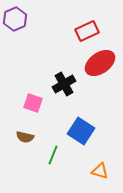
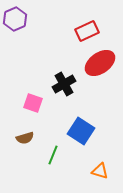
brown semicircle: moved 1 px down; rotated 30 degrees counterclockwise
